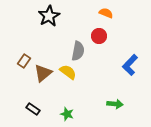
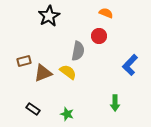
brown rectangle: rotated 40 degrees clockwise
brown triangle: rotated 18 degrees clockwise
green arrow: moved 1 px up; rotated 84 degrees clockwise
